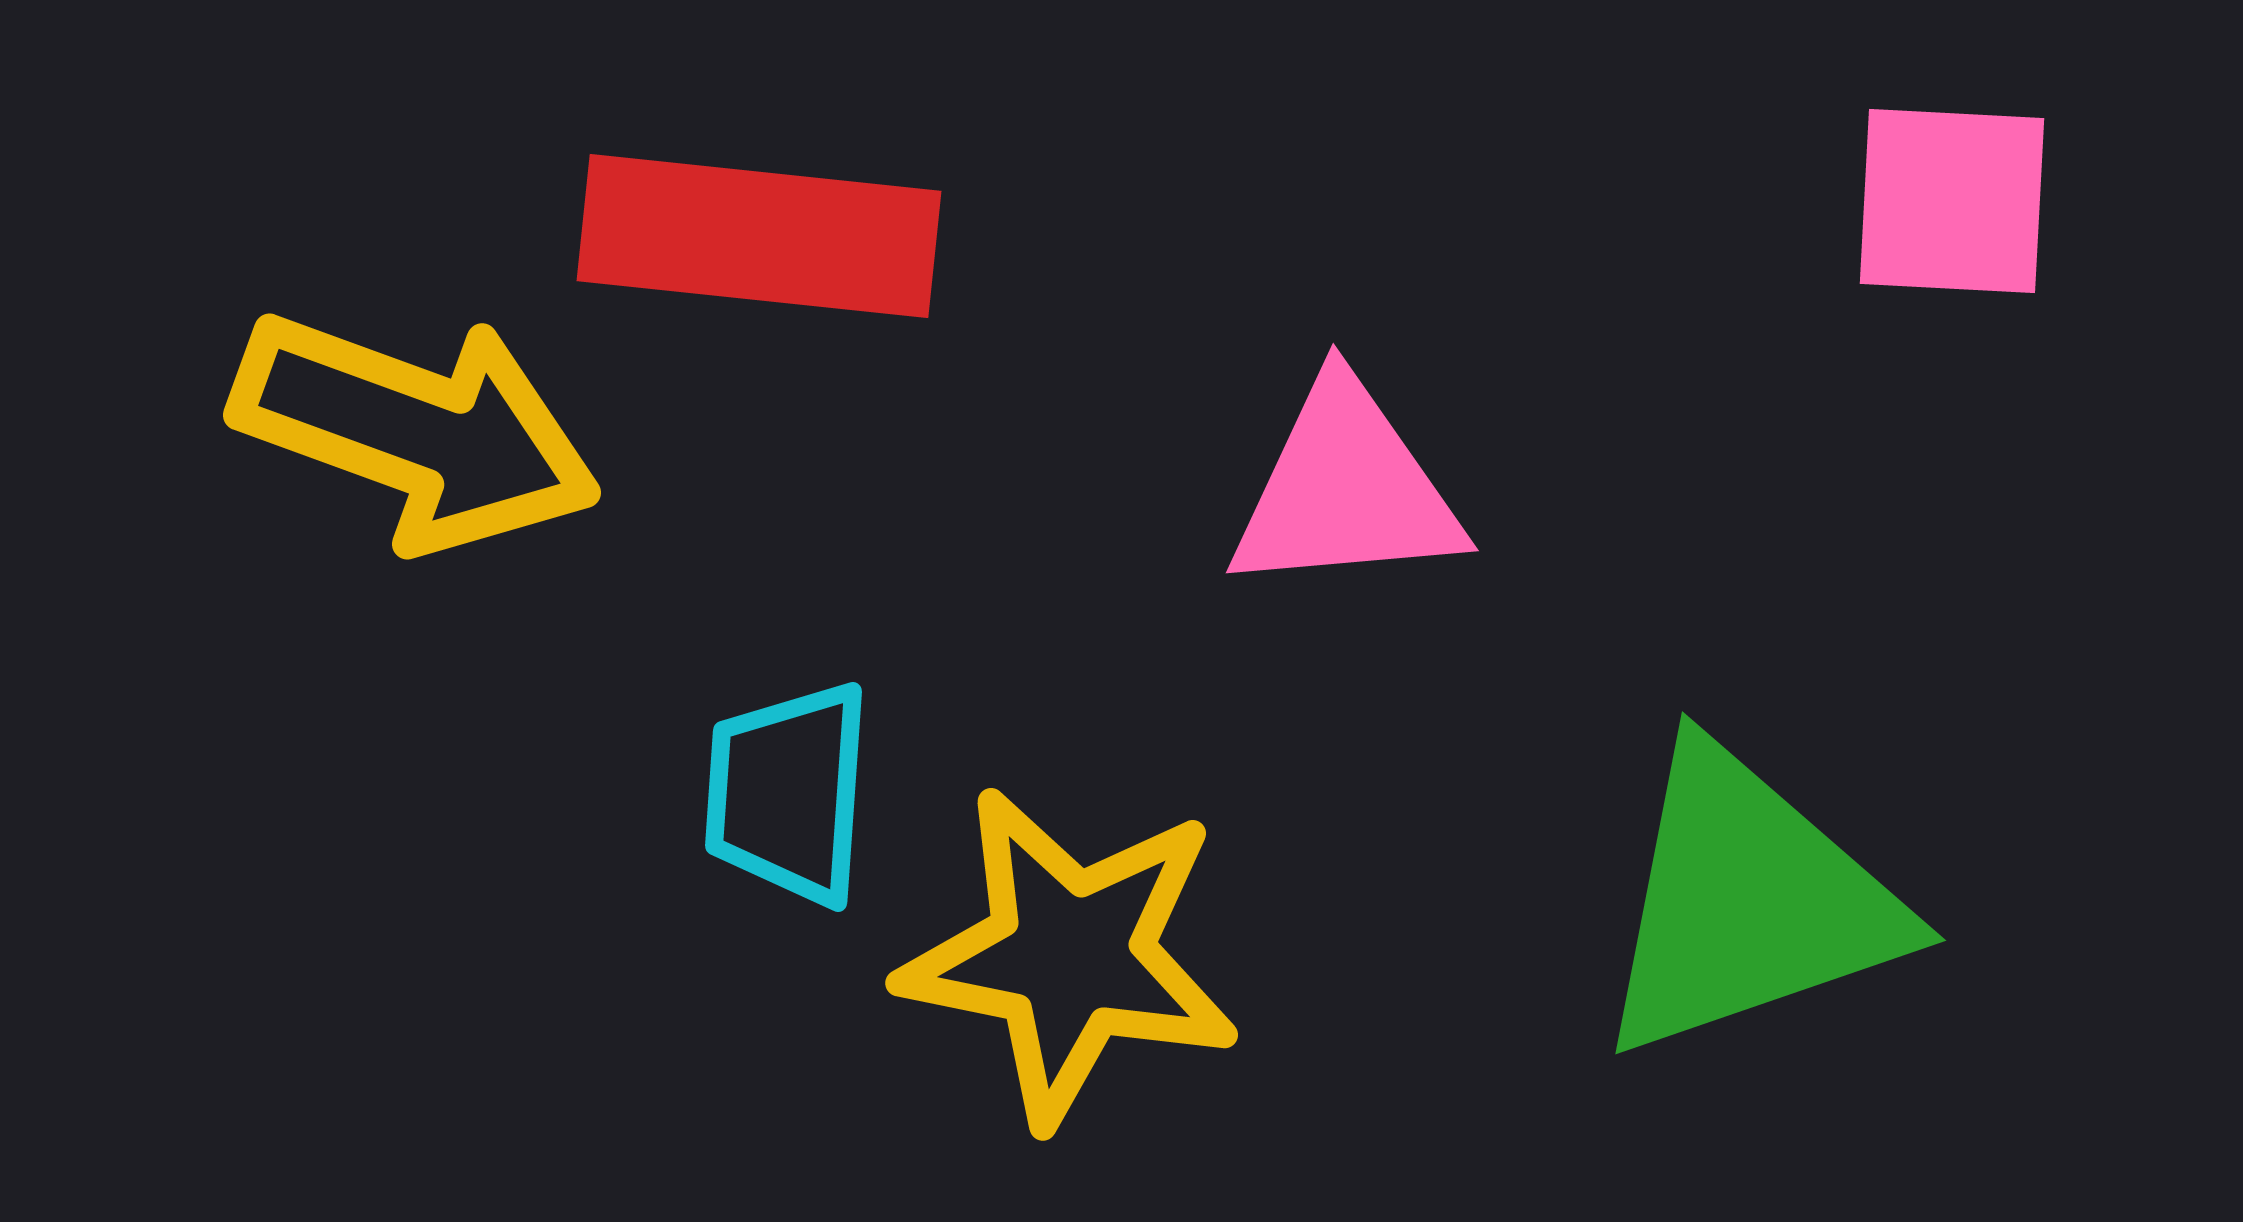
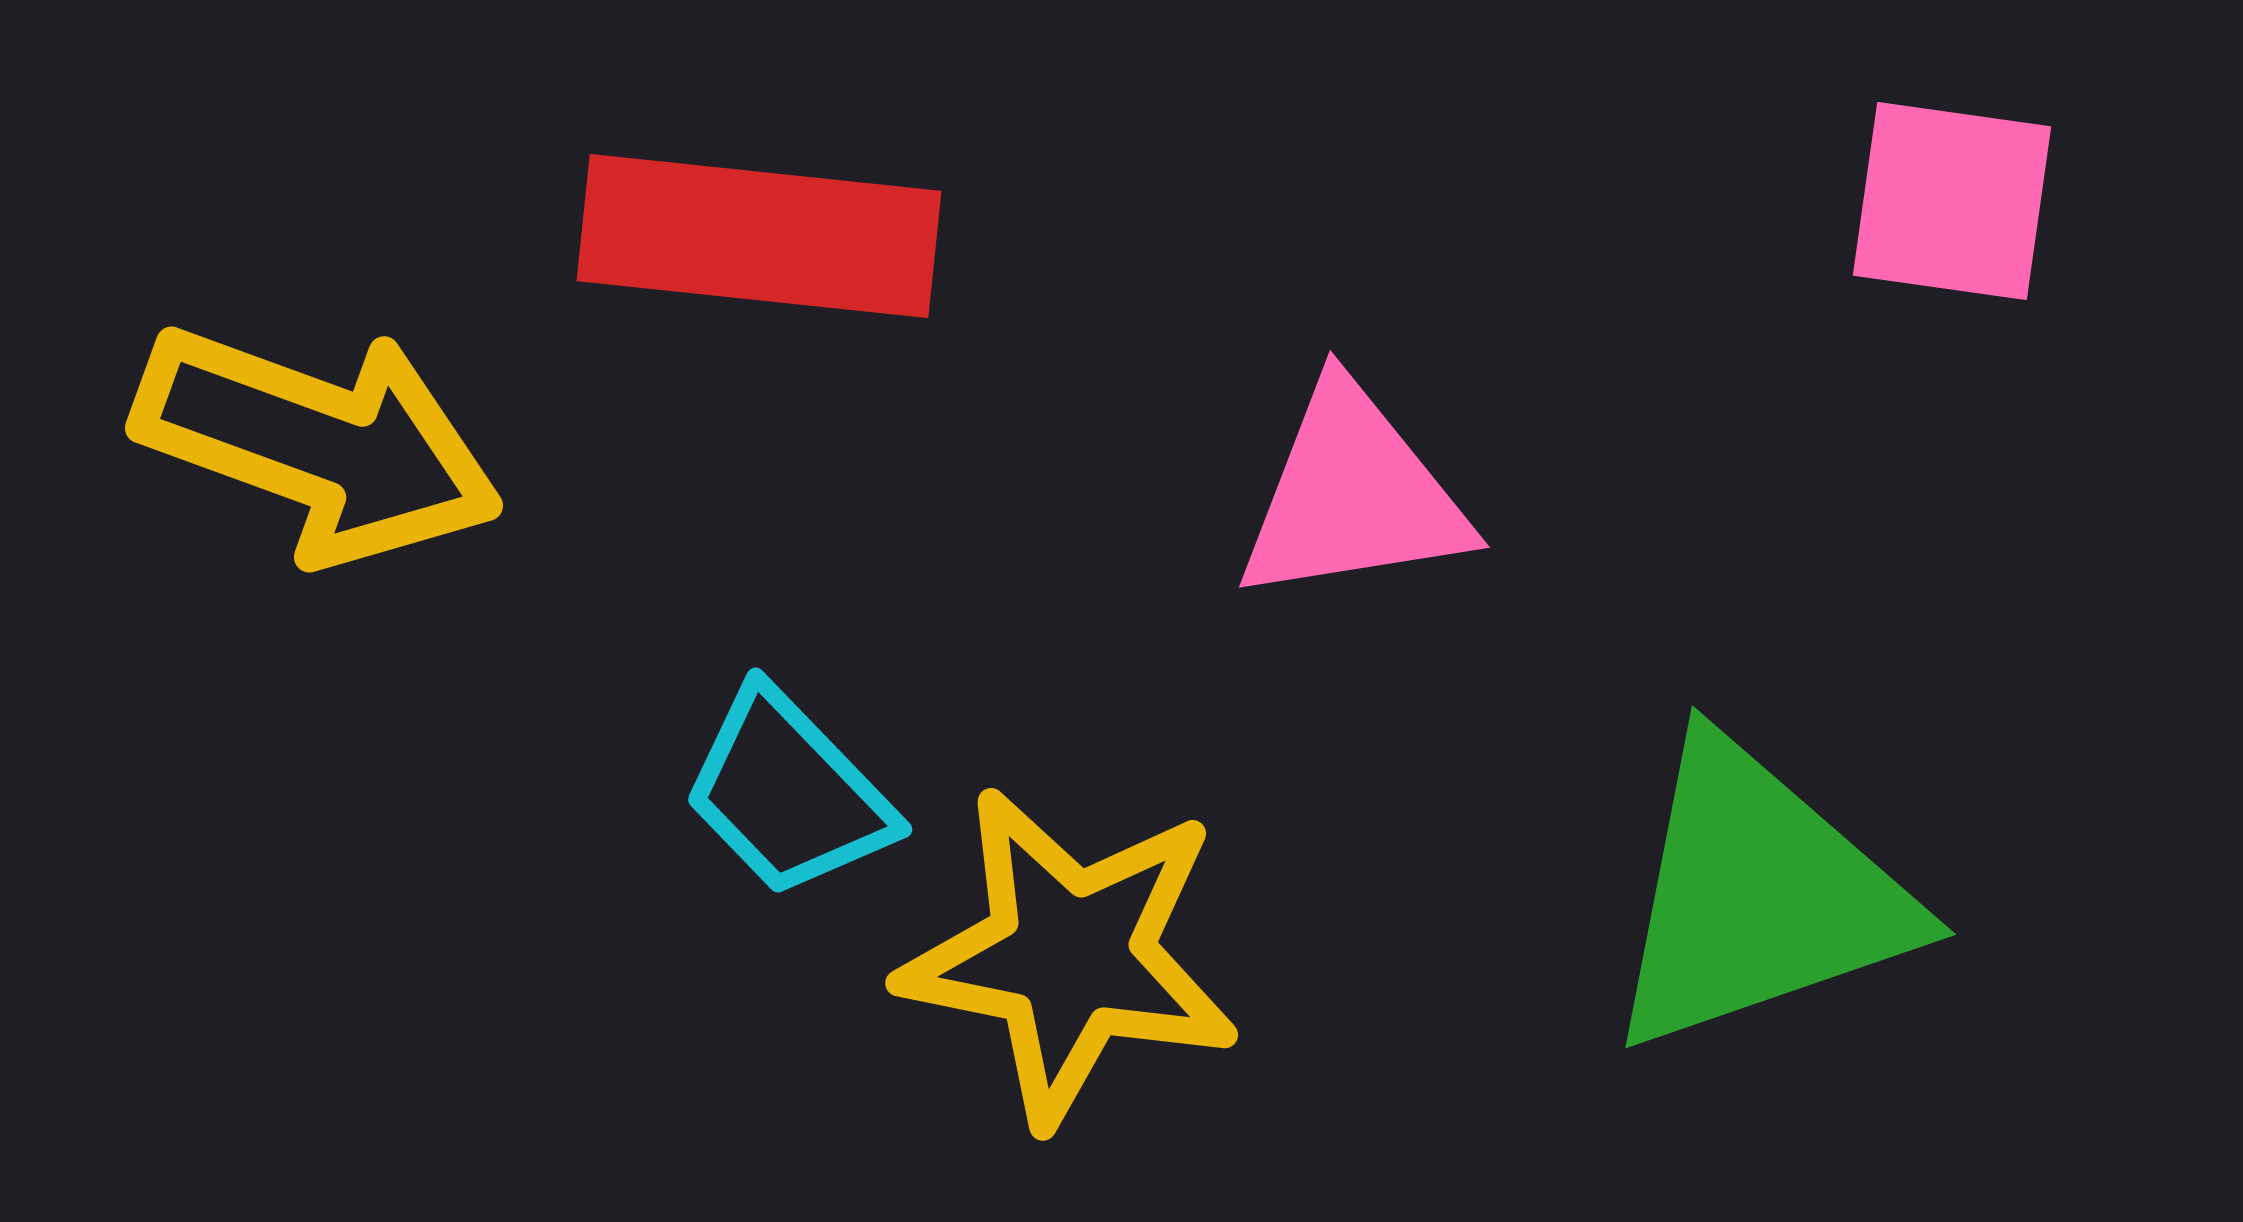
pink square: rotated 5 degrees clockwise
yellow arrow: moved 98 px left, 13 px down
pink triangle: moved 7 px right, 6 px down; rotated 4 degrees counterclockwise
cyan trapezoid: rotated 48 degrees counterclockwise
green triangle: moved 10 px right, 6 px up
